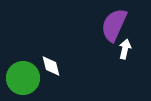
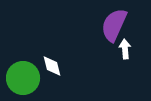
white arrow: rotated 18 degrees counterclockwise
white diamond: moved 1 px right
